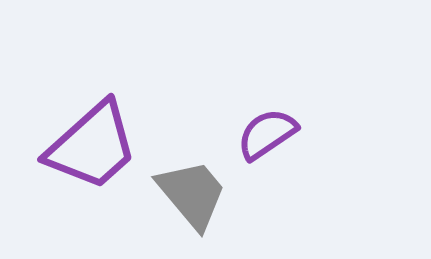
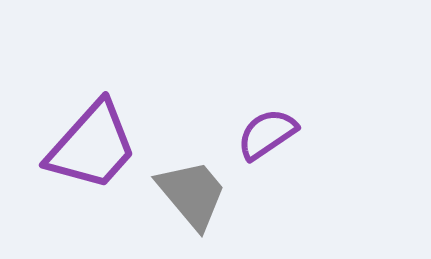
purple trapezoid: rotated 6 degrees counterclockwise
